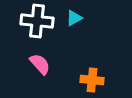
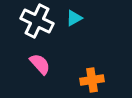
white cross: rotated 20 degrees clockwise
orange cross: rotated 15 degrees counterclockwise
